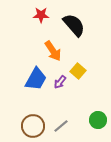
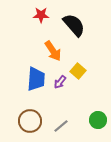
blue trapezoid: rotated 25 degrees counterclockwise
brown circle: moved 3 px left, 5 px up
